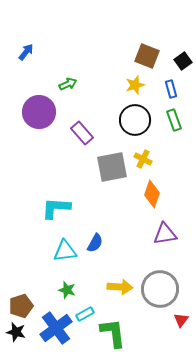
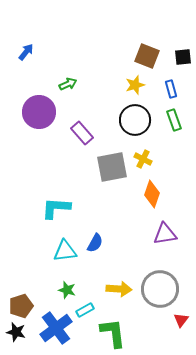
black square: moved 4 px up; rotated 30 degrees clockwise
yellow arrow: moved 1 px left, 2 px down
cyan rectangle: moved 4 px up
